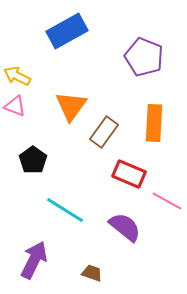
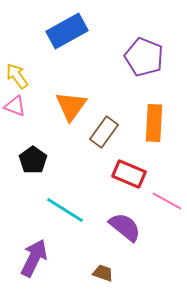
yellow arrow: rotated 28 degrees clockwise
purple arrow: moved 2 px up
brown trapezoid: moved 11 px right
